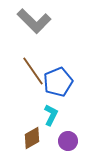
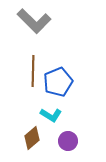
brown line: rotated 36 degrees clockwise
cyan L-shape: rotated 95 degrees clockwise
brown diamond: rotated 10 degrees counterclockwise
